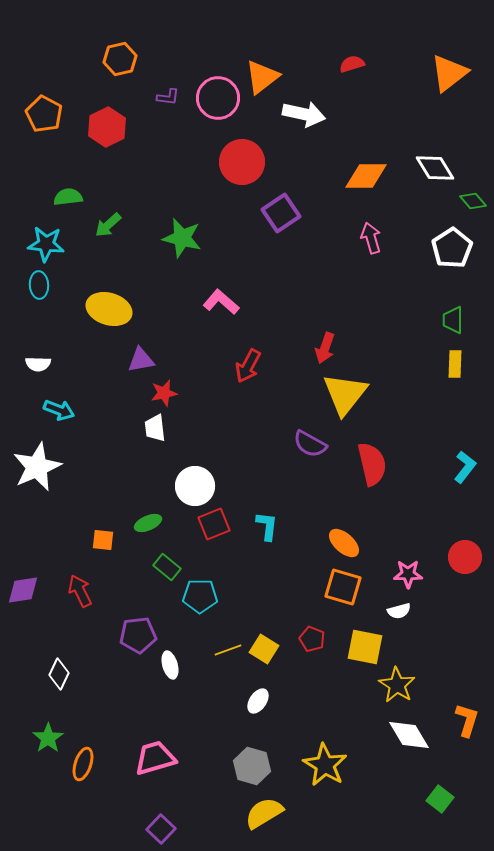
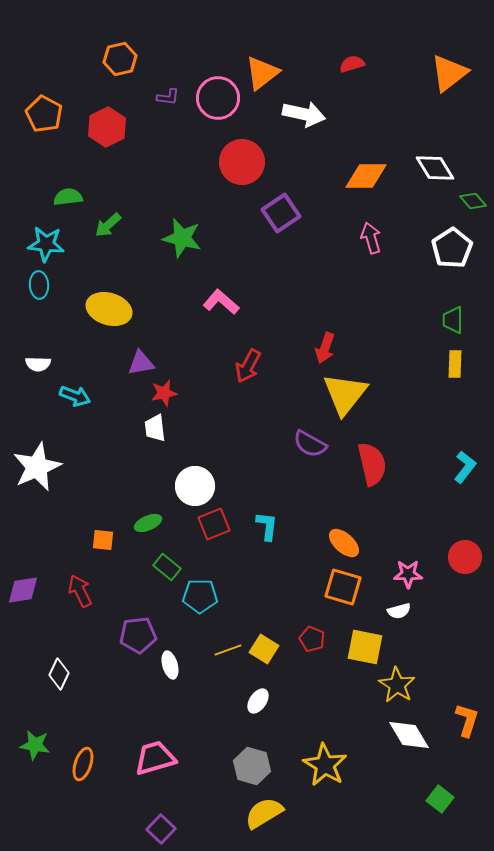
orange triangle at (262, 77): moved 4 px up
purple triangle at (141, 360): moved 3 px down
cyan arrow at (59, 410): moved 16 px right, 14 px up
green star at (48, 738): moved 13 px left, 7 px down; rotated 28 degrees counterclockwise
